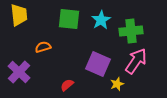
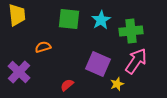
yellow trapezoid: moved 2 px left
